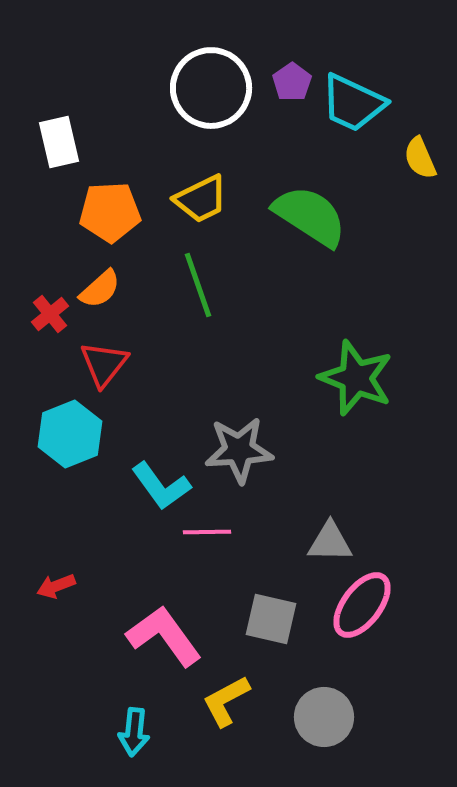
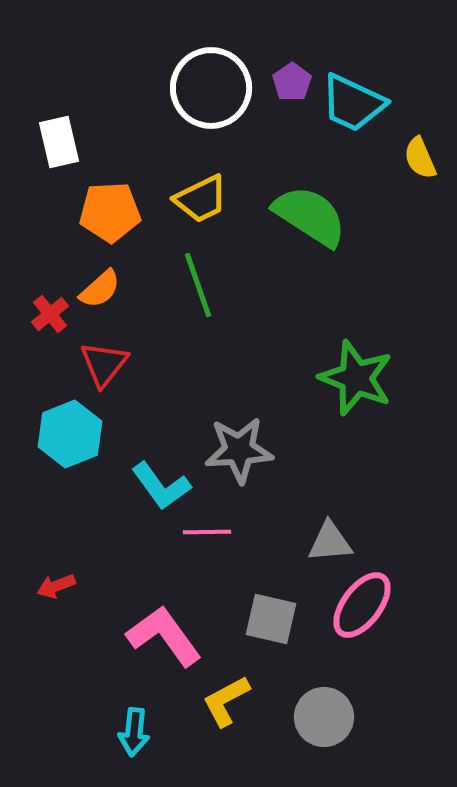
gray triangle: rotated 6 degrees counterclockwise
